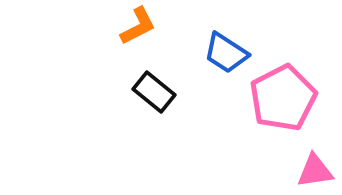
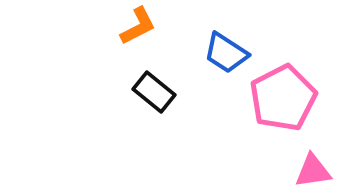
pink triangle: moved 2 px left
